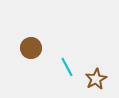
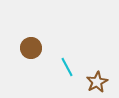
brown star: moved 1 px right, 3 px down
